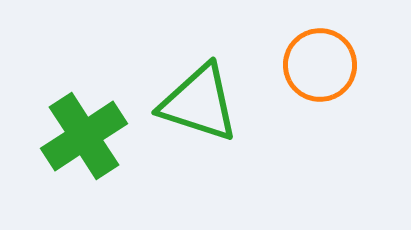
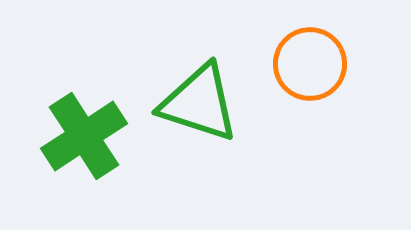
orange circle: moved 10 px left, 1 px up
